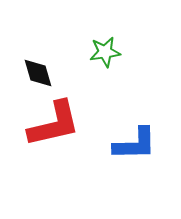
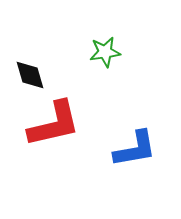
black diamond: moved 8 px left, 2 px down
blue L-shape: moved 5 px down; rotated 9 degrees counterclockwise
